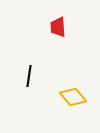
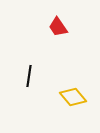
red trapezoid: rotated 30 degrees counterclockwise
